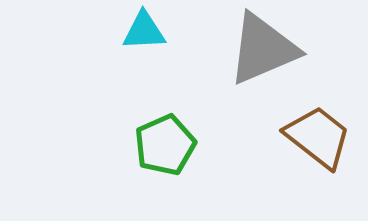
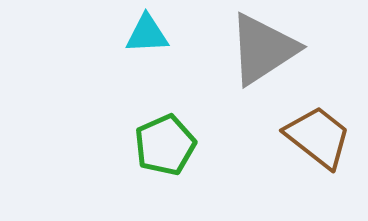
cyan triangle: moved 3 px right, 3 px down
gray triangle: rotated 10 degrees counterclockwise
